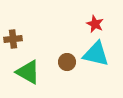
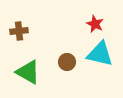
brown cross: moved 6 px right, 8 px up
cyan triangle: moved 4 px right
